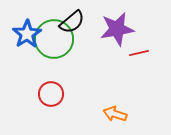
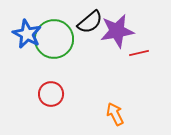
black semicircle: moved 18 px right
purple star: moved 2 px down
blue star: rotated 12 degrees counterclockwise
orange arrow: rotated 45 degrees clockwise
